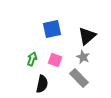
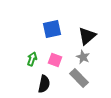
black semicircle: moved 2 px right
